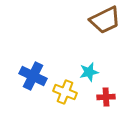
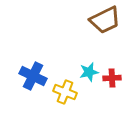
red cross: moved 6 px right, 19 px up
